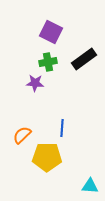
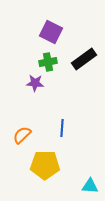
yellow pentagon: moved 2 px left, 8 px down
